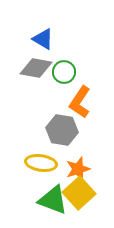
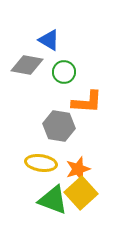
blue triangle: moved 6 px right, 1 px down
gray diamond: moved 9 px left, 3 px up
orange L-shape: moved 7 px right; rotated 120 degrees counterclockwise
gray hexagon: moved 3 px left, 4 px up
yellow square: moved 2 px right
